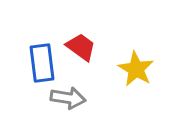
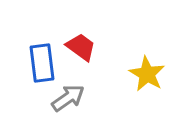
yellow star: moved 11 px right, 5 px down
gray arrow: rotated 44 degrees counterclockwise
